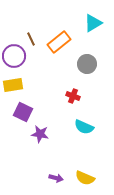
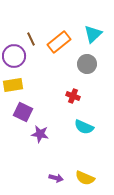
cyan triangle: moved 11 px down; rotated 12 degrees counterclockwise
